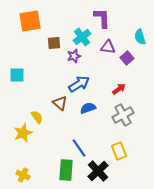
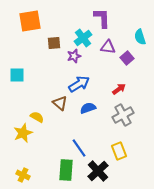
cyan cross: moved 1 px right, 1 px down
yellow semicircle: rotated 24 degrees counterclockwise
